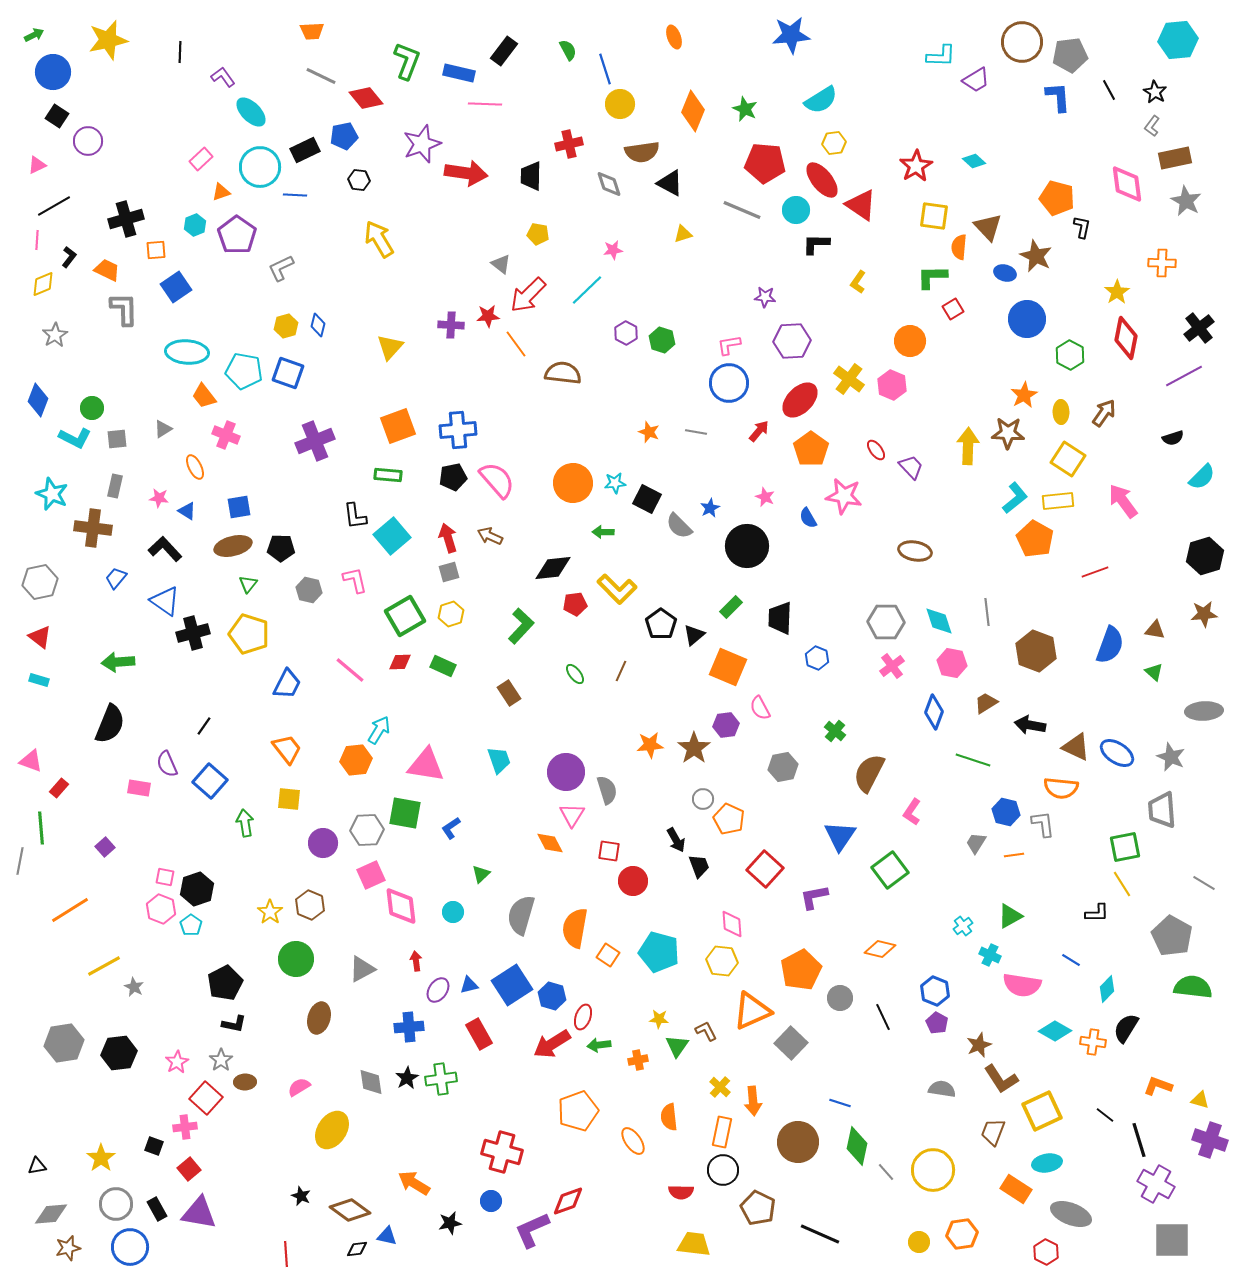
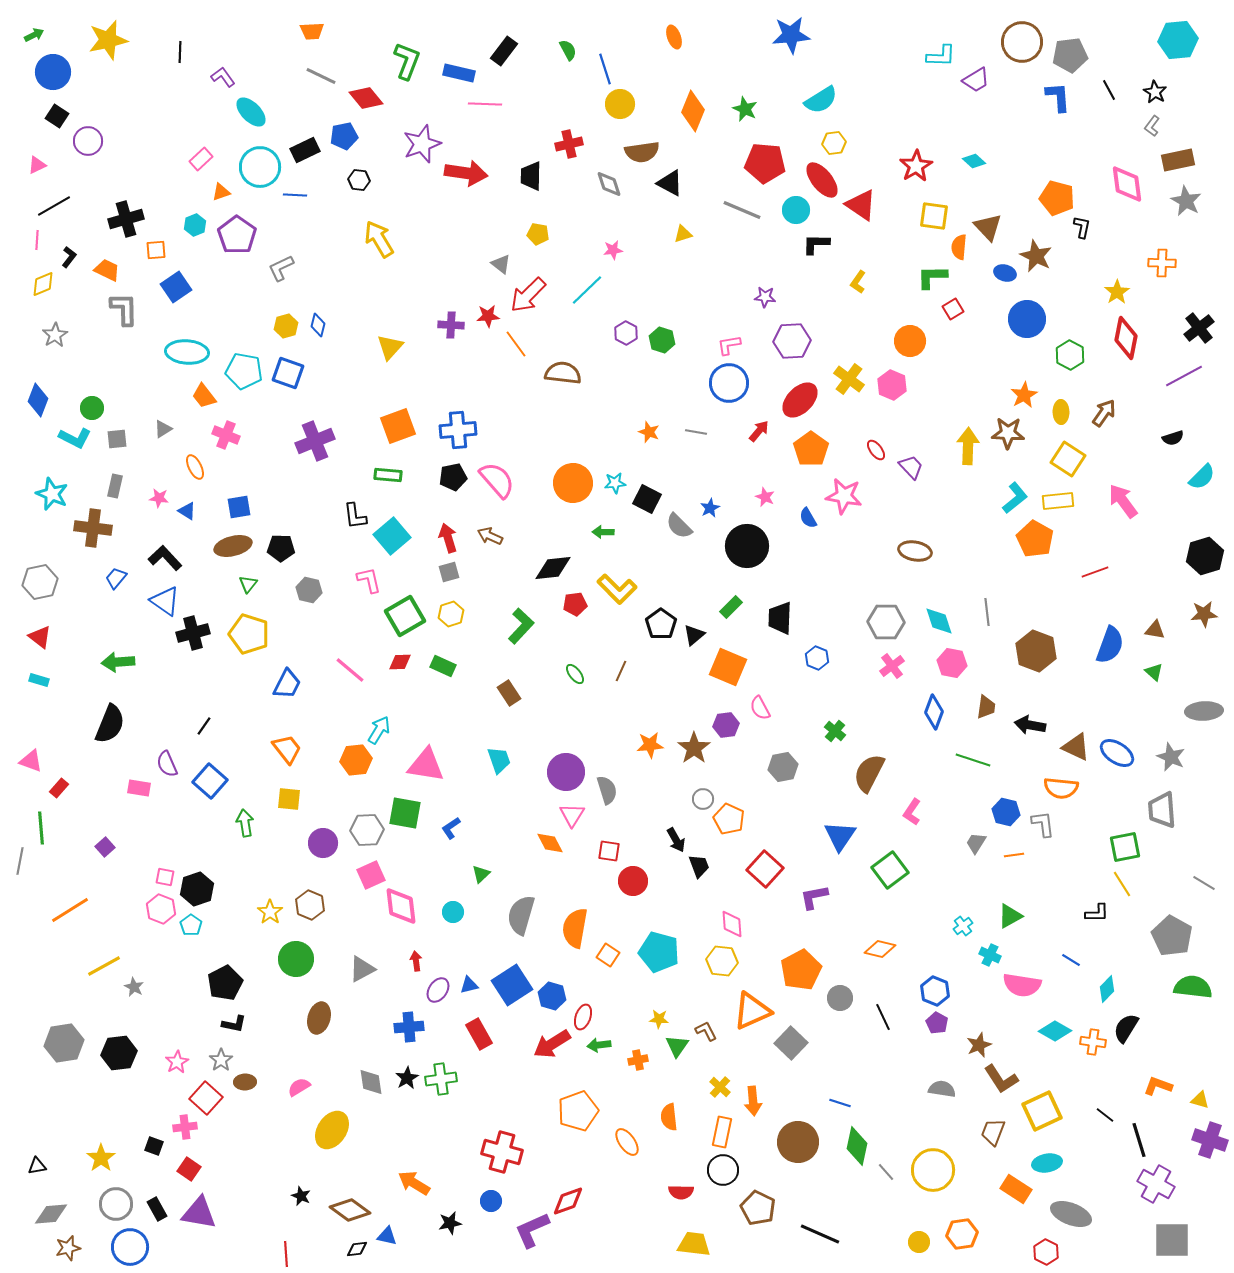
brown rectangle at (1175, 158): moved 3 px right, 2 px down
black L-shape at (165, 549): moved 9 px down
pink L-shape at (355, 580): moved 14 px right
brown trapezoid at (986, 703): moved 4 px down; rotated 130 degrees clockwise
orange ellipse at (633, 1141): moved 6 px left, 1 px down
red square at (189, 1169): rotated 15 degrees counterclockwise
